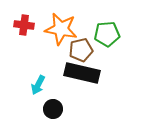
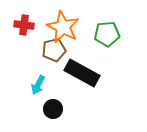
orange star: moved 2 px right, 2 px up; rotated 16 degrees clockwise
brown pentagon: moved 27 px left
black rectangle: rotated 16 degrees clockwise
